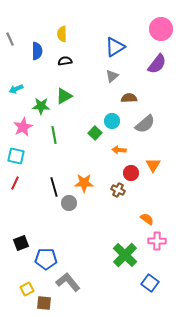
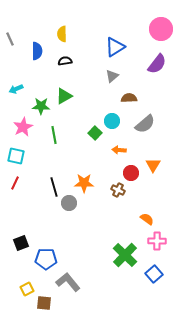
blue square: moved 4 px right, 9 px up; rotated 12 degrees clockwise
